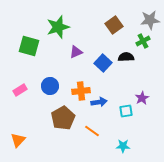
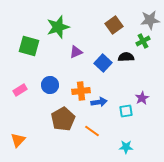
blue circle: moved 1 px up
brown pentagon: moved 1 px down
cyan star: moved 3 px right, 1 px down
